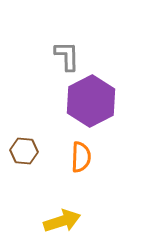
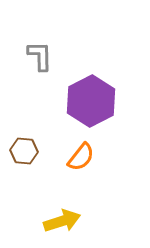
gray L-shape: moved 27 px left
orange semicircle: rotated 36 degrees clockwise
